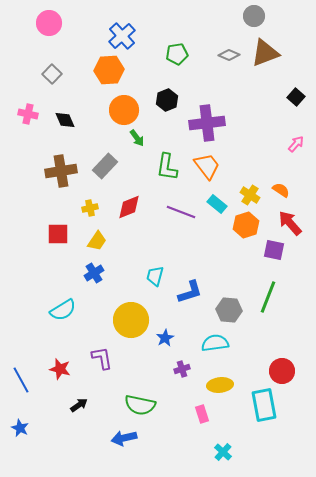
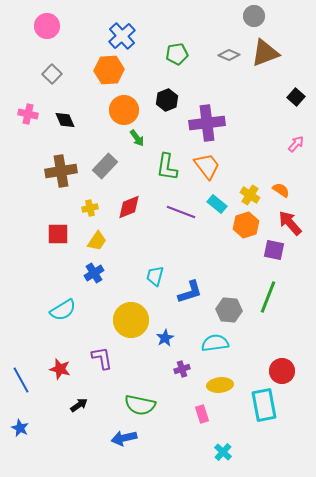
pink circle at (49, 23): moved 2 px left, 3 px down
